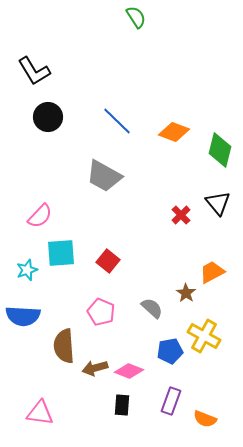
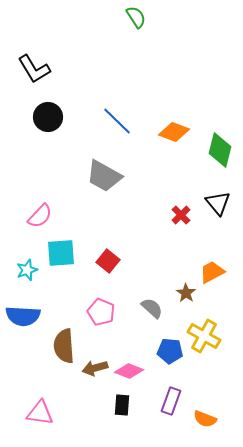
black L-shape: moved 2 px up
blue pentagon: rotated 15 degrees clockwise
